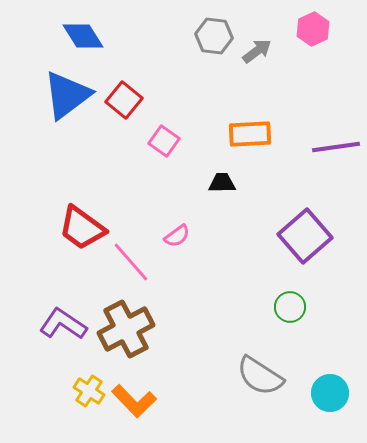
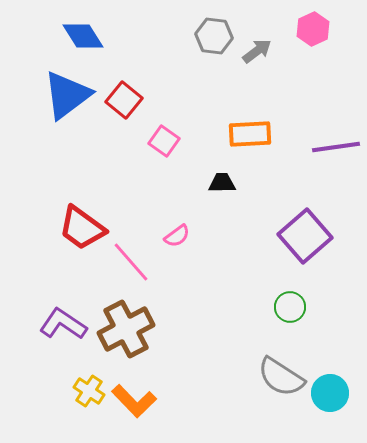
gray semicircle: moved 21 px right, 1 px down
